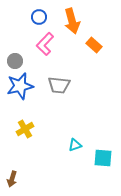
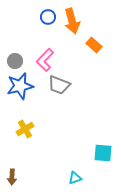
blue circle: moved 9 px right
pink L-shape: moved 16 px down
gray trapezoid: rotated 15 degrees clockwise
cyan triangle: moved 33 px down
cyan square: moved 5 px up
brown arrow: moved 2 px up; rotated 14 degrees counterclockwise
